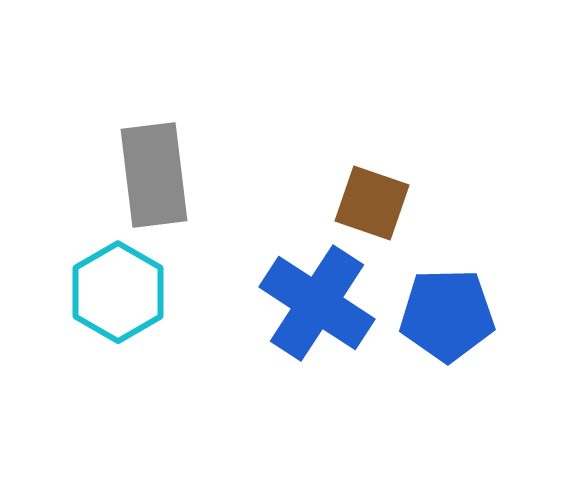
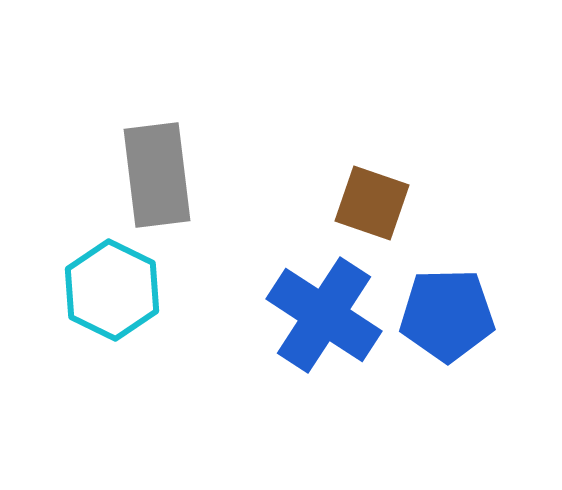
gray rectangle: moved 3 px right
cyan hexagon: moved 6 px left, 2 px up; rotated 4 degrees counterclockwise
blue cross: moved 7 px right, 12 px down
